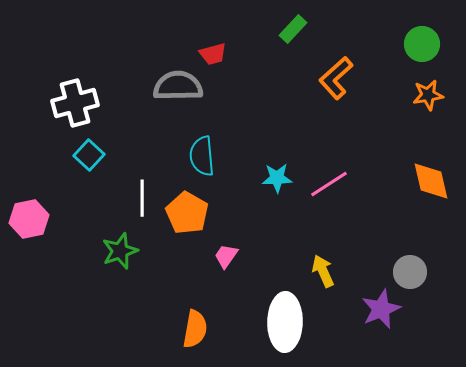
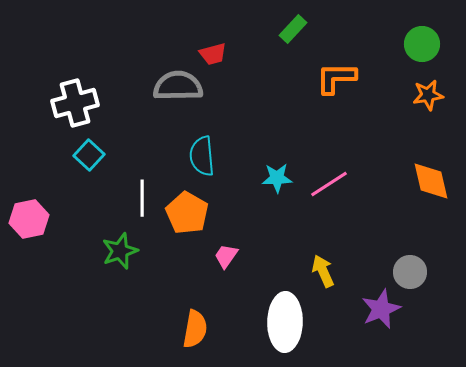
orange L-shape: rotated 42 degrees clockwise
